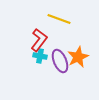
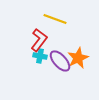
yellow line: moved 4 px left
orange star: moved 1 px down
purple ellipse: rotated 20 degrees counterclockwise
